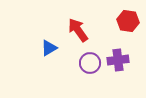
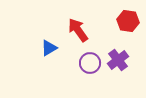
purple cross: rotated 30 degrees counterclockwise
